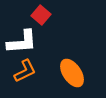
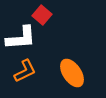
red square: moved 1 px right
white L-shape: moved 1 px left, 4 px up
